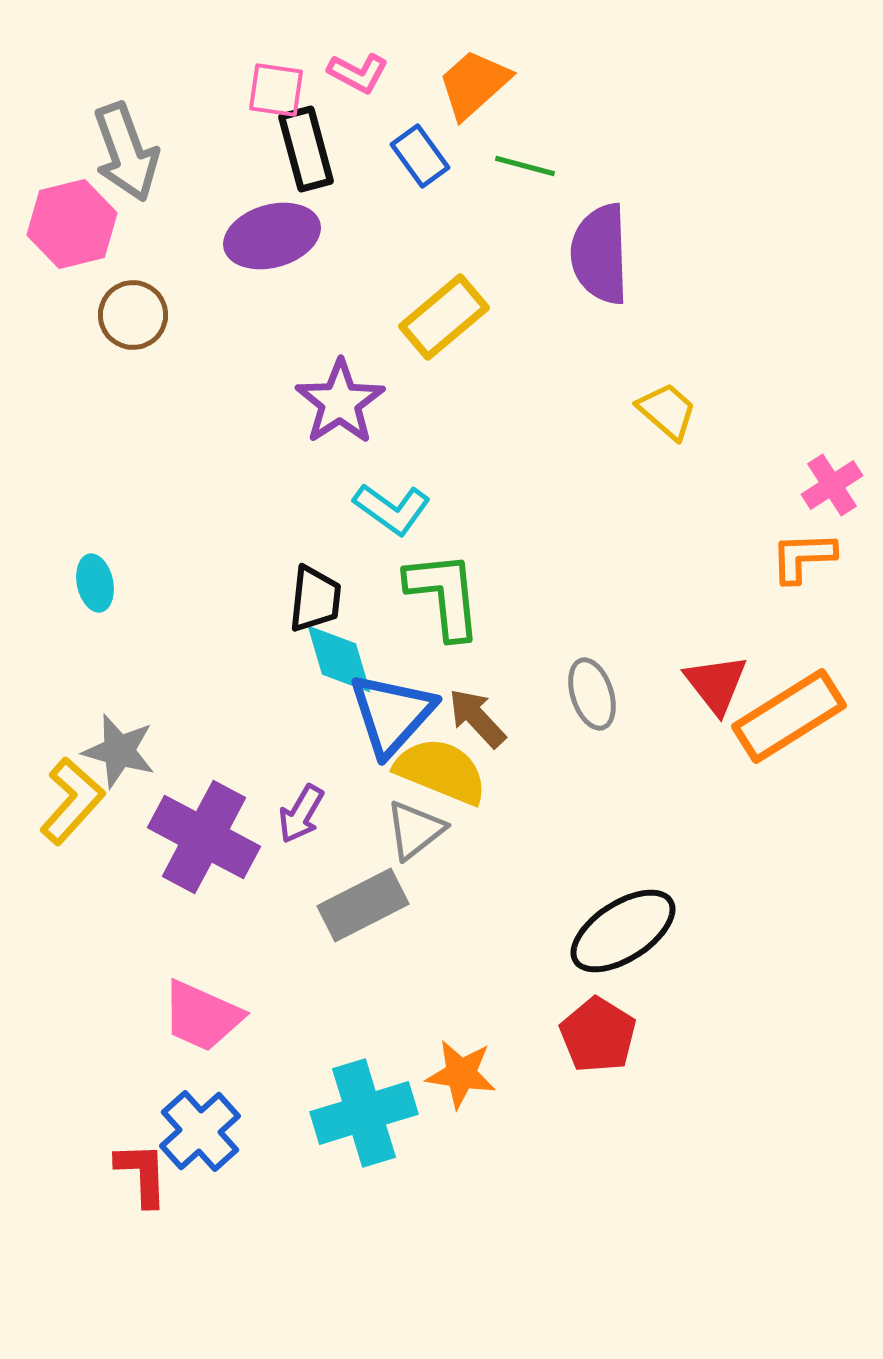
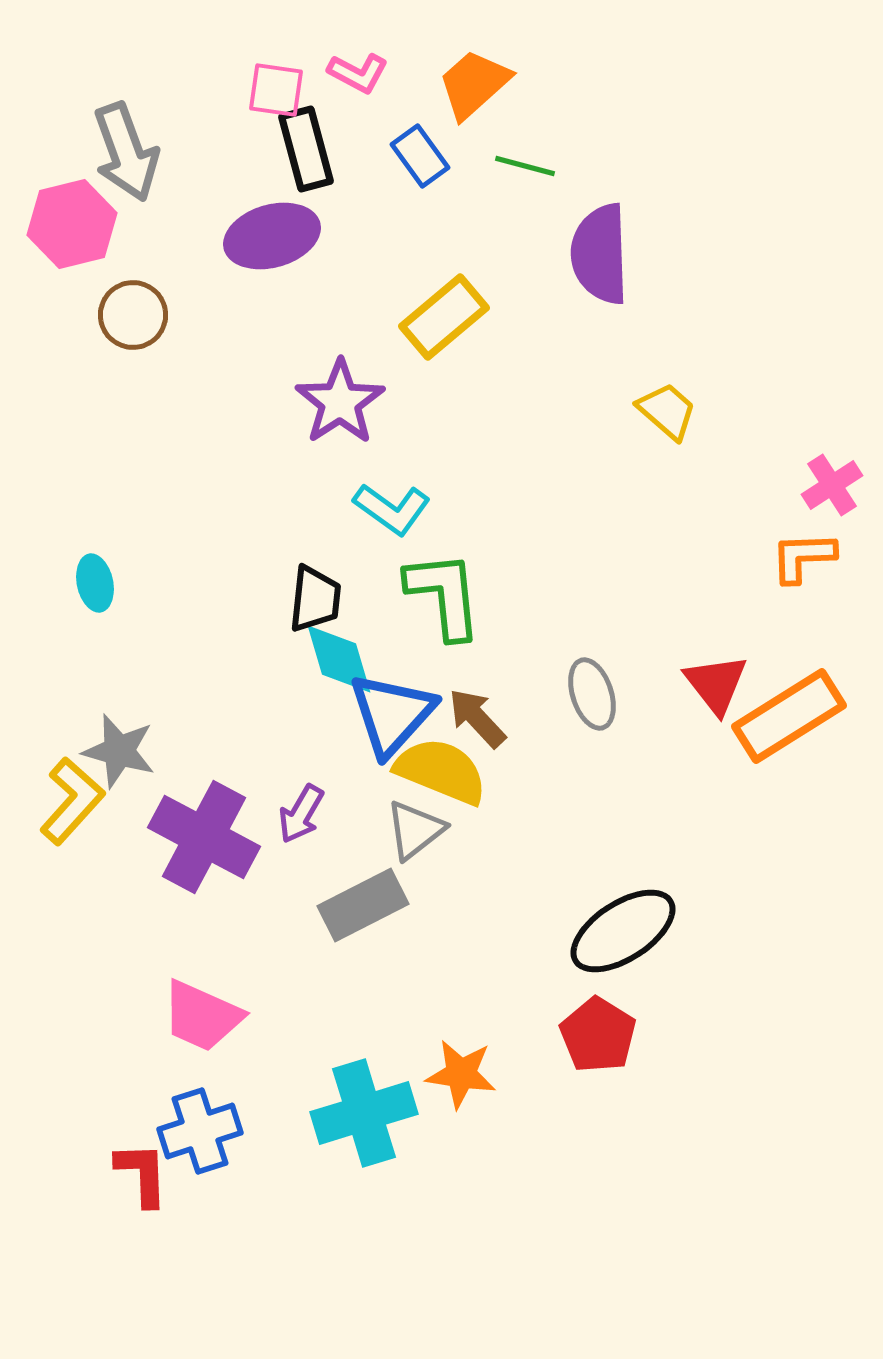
blue cross: rotated 24 degrees clockwise
